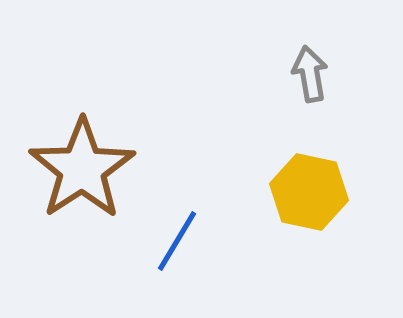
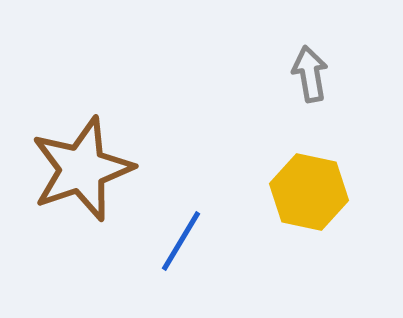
brown star: rotated 14 degrees clockwise
blue line: moved 4 px right
